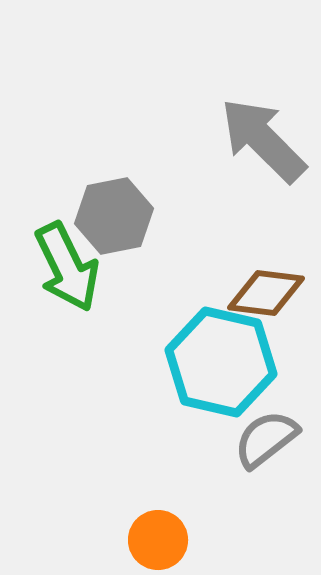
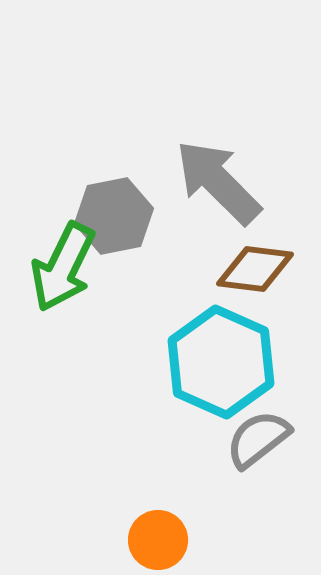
gray arrow: moved 45 px left, 42 px down
green arrow: moved 4 px left; rotated 52 degrees clockwise
brown diamond: moved 11 px left, 24 px up
cyan hexagon: rotated 11 degrees clockwise
gray semicircle: moved 8 px left
